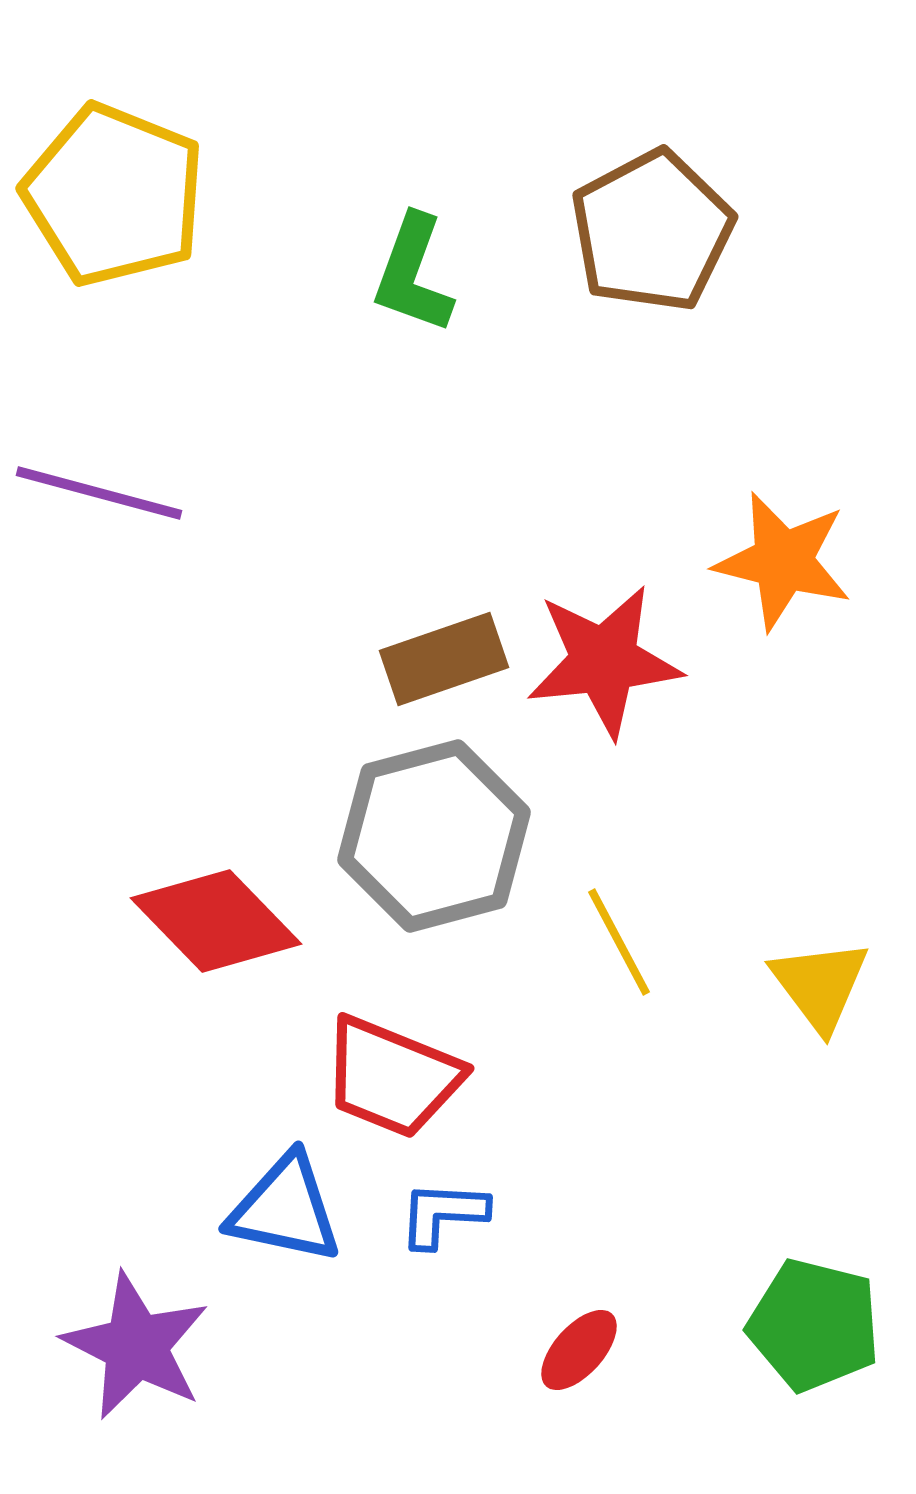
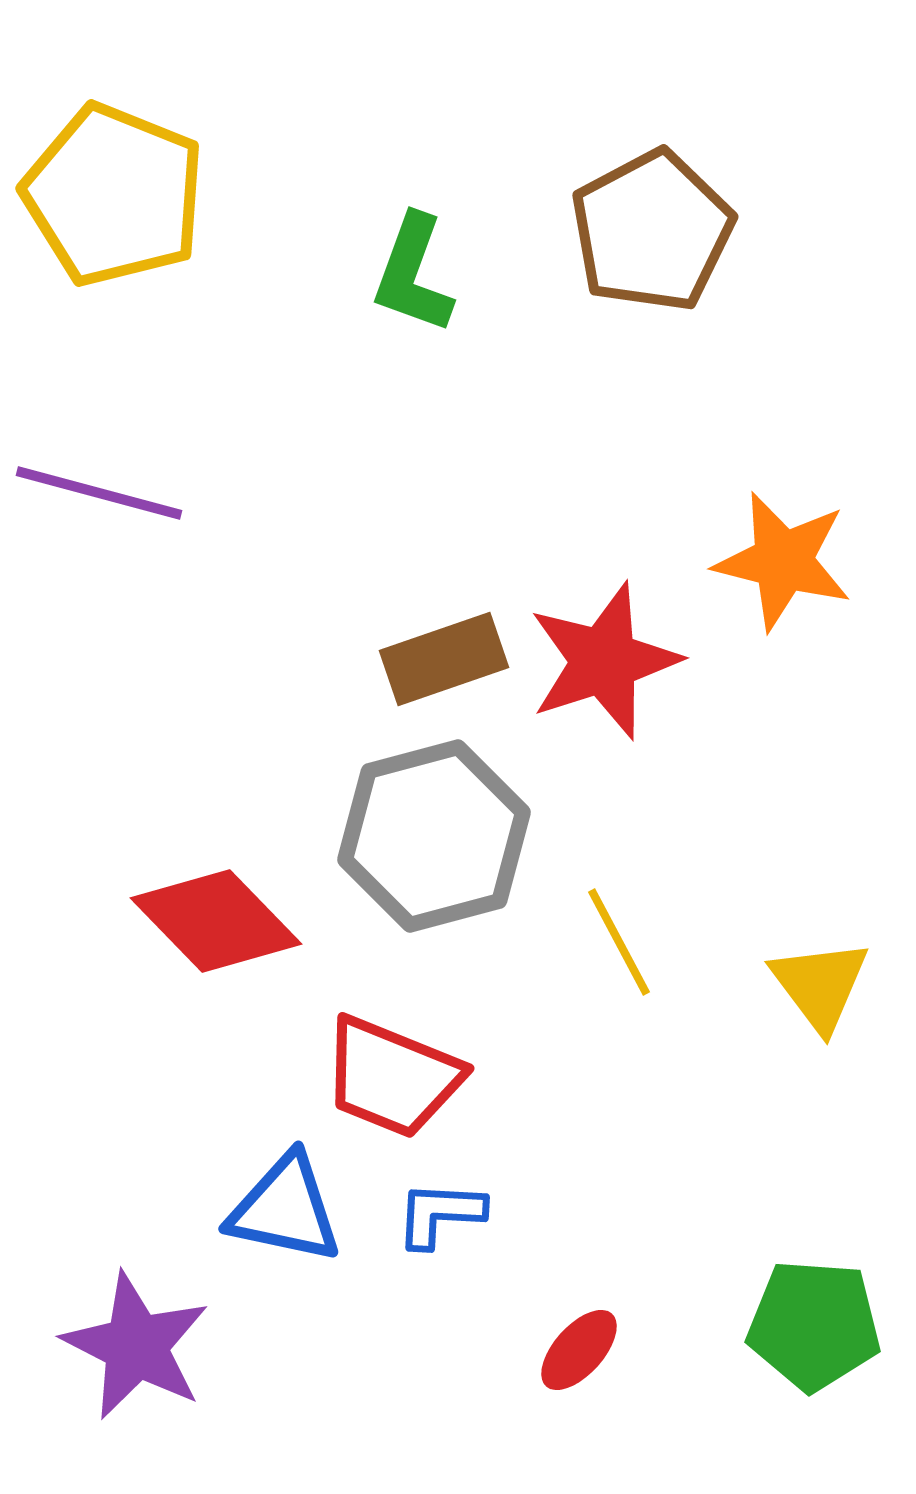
red star: rotated 12 degrees counterclockwise
blue L-shape: moved 3 px left
green pentagon: rotated 10 degrees counterclockwise
